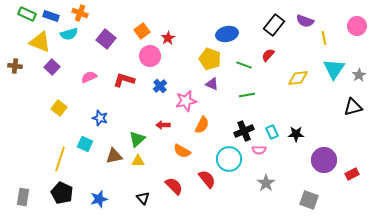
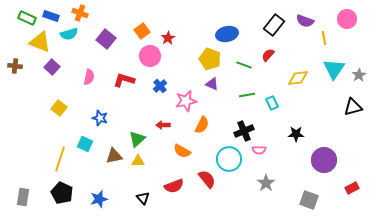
green rectangle at (27, 14): moved 4 px down
pink circle at (357, 26): moved 10 px left, 7 px up
pink semicircle at (89, 77): rotated 126 degrees clockwise
cyan rectangle at (272, 132): moved 29 px up
red rectangle at (352, 174): moved 14 px down
red semicircle at (174, 186): rotated 114 degrees clockwise
